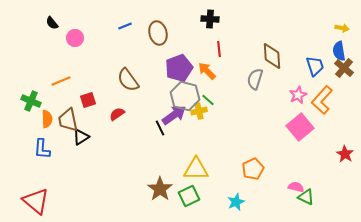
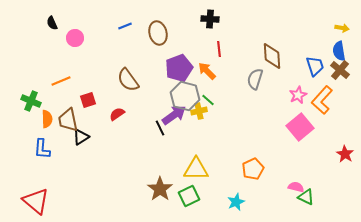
black semicircle: rotated 16 degrees clockwise
brown cross: moved 4 px left, 2 px down
